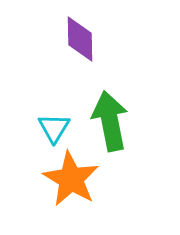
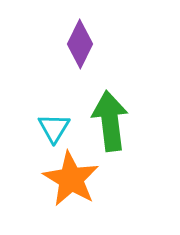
purple diamond: moved 5 px down; rotated 27 degrees clockwise
green arrow: rotated 4 degrees clockwise
